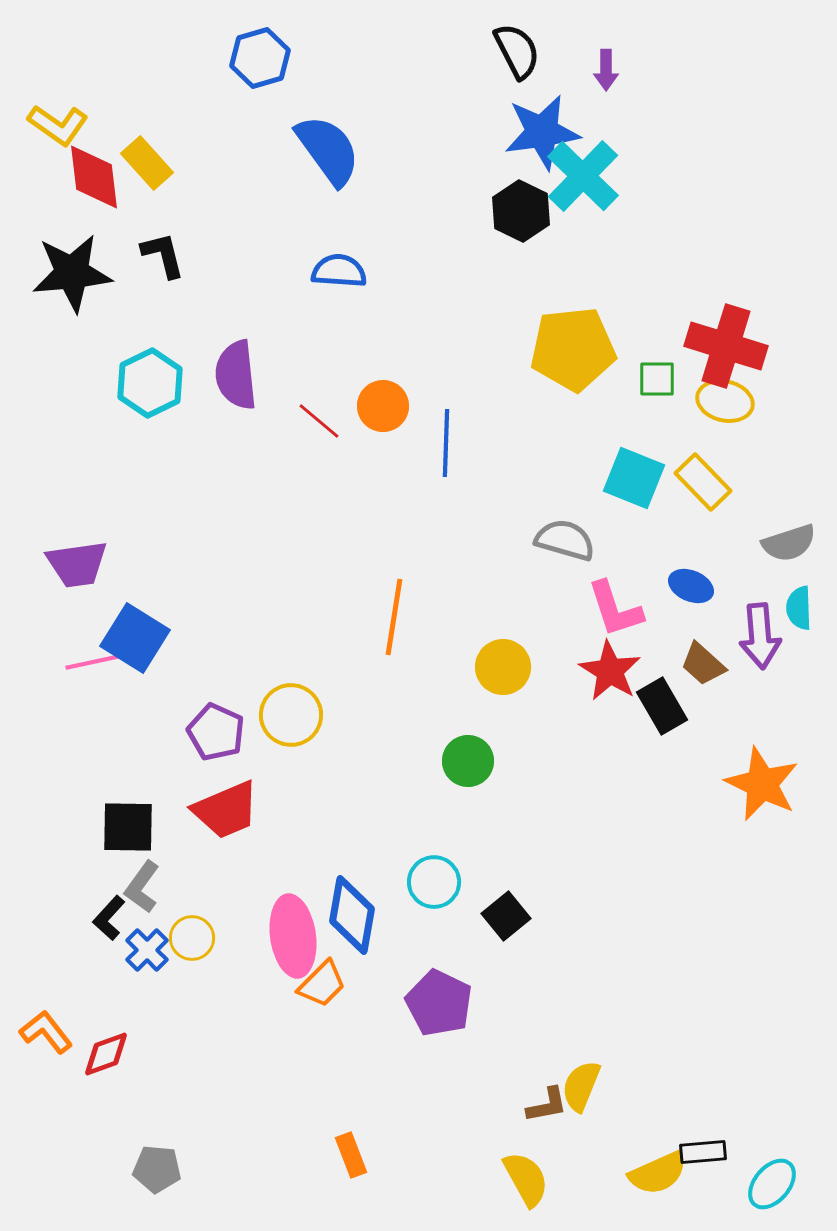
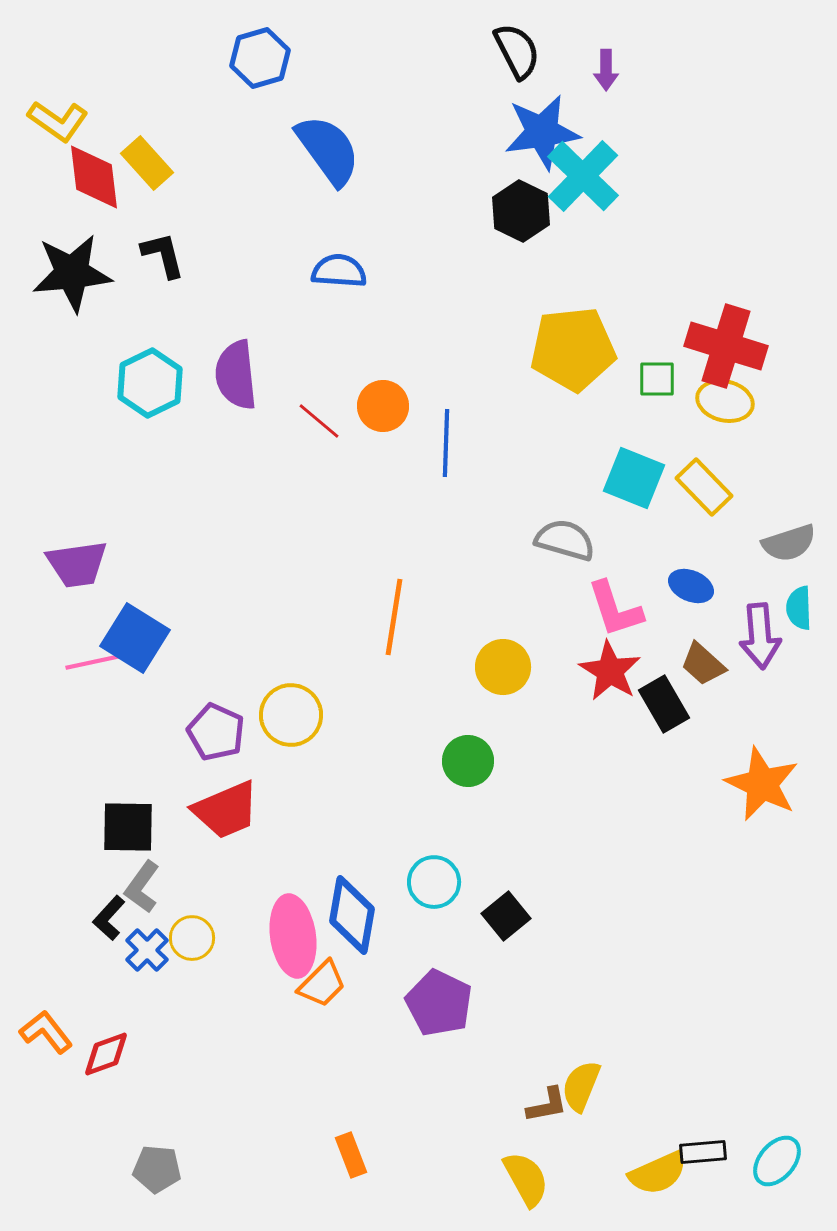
yellow L-shape at (58, 125): moved 4 px up
yellow rectangle at (703, 482): moved 1 px right, 5 px down
black rectangle at (662, 706): moved 2 px right, 2 px up
cyan ellipse at (772, 1184): moved 5 px right, 23 px up
